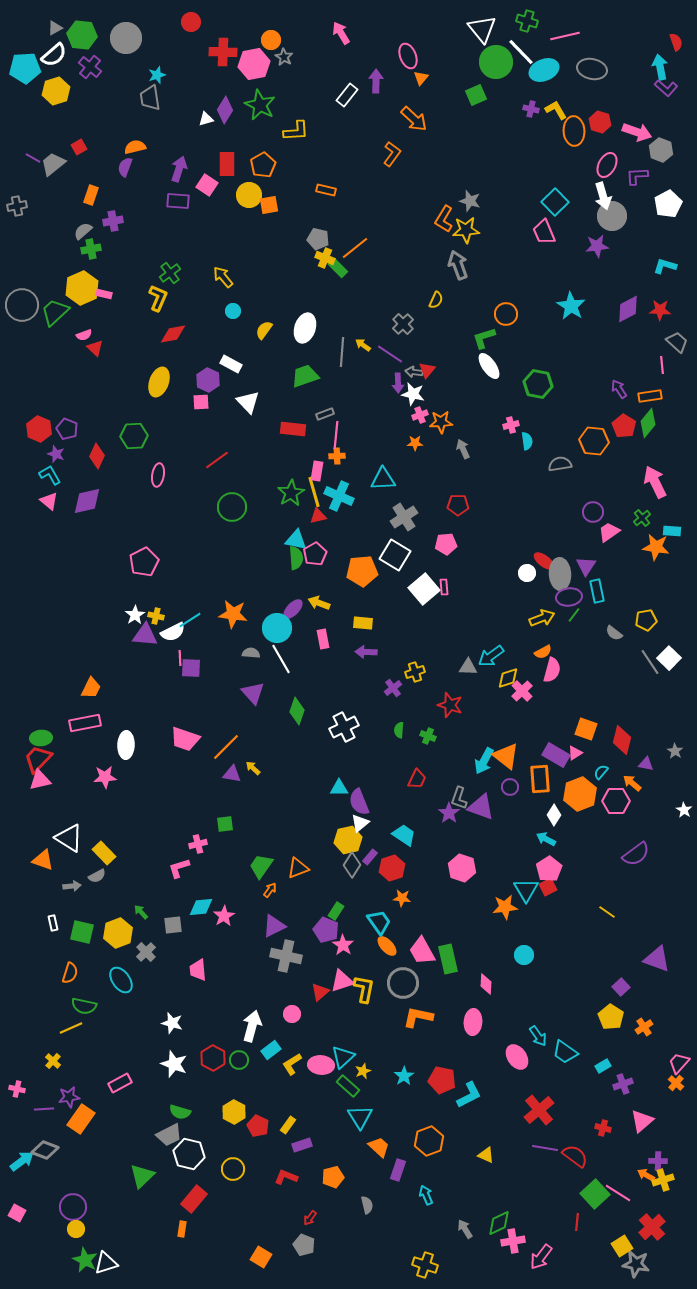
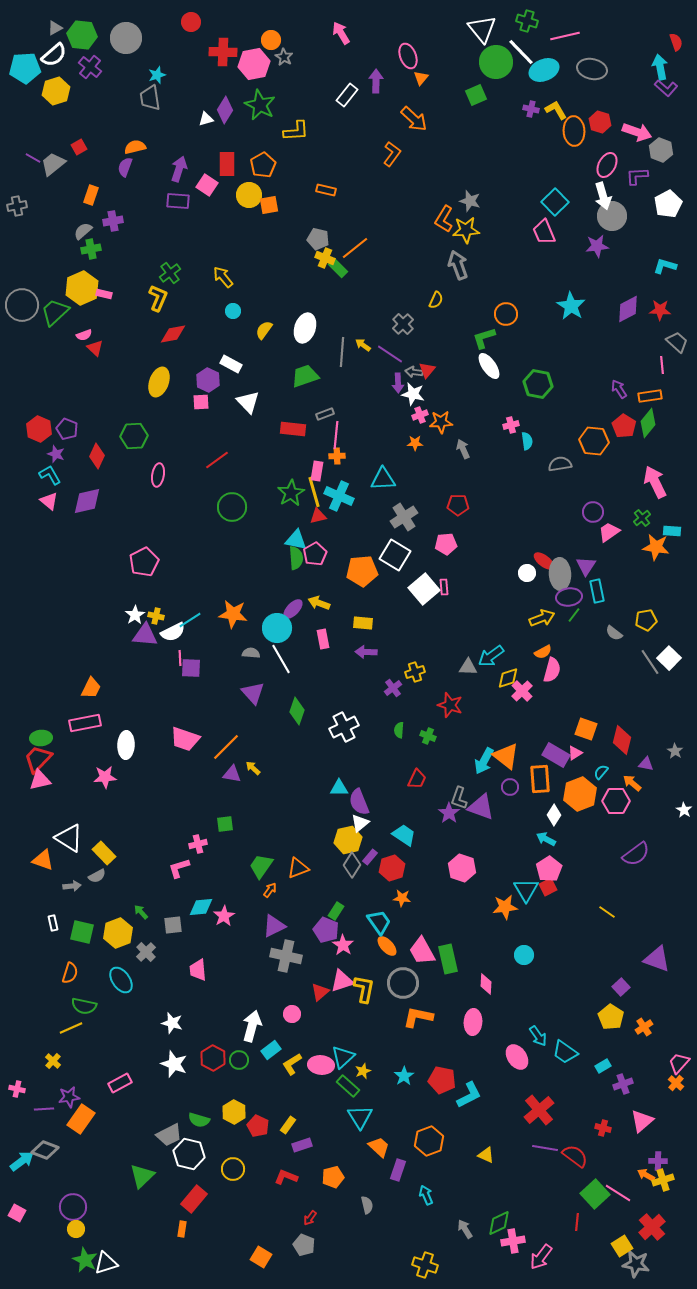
green semicircle at (180, 1112): moved 19 px right, 8 px down
